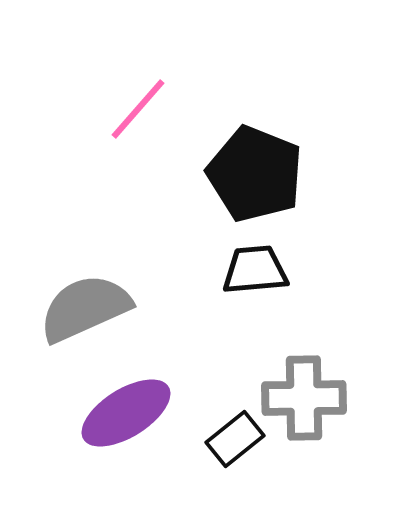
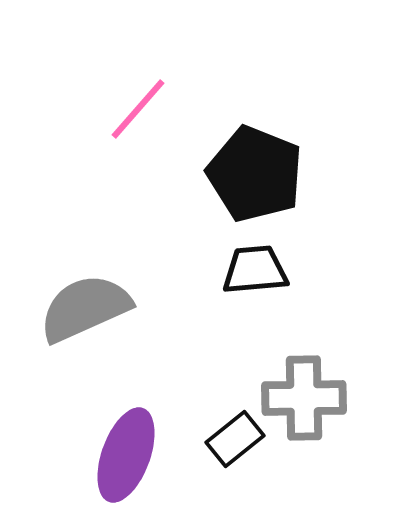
purple ellipse: moved 42 px down; rotated 38 degrees counterclockwise
